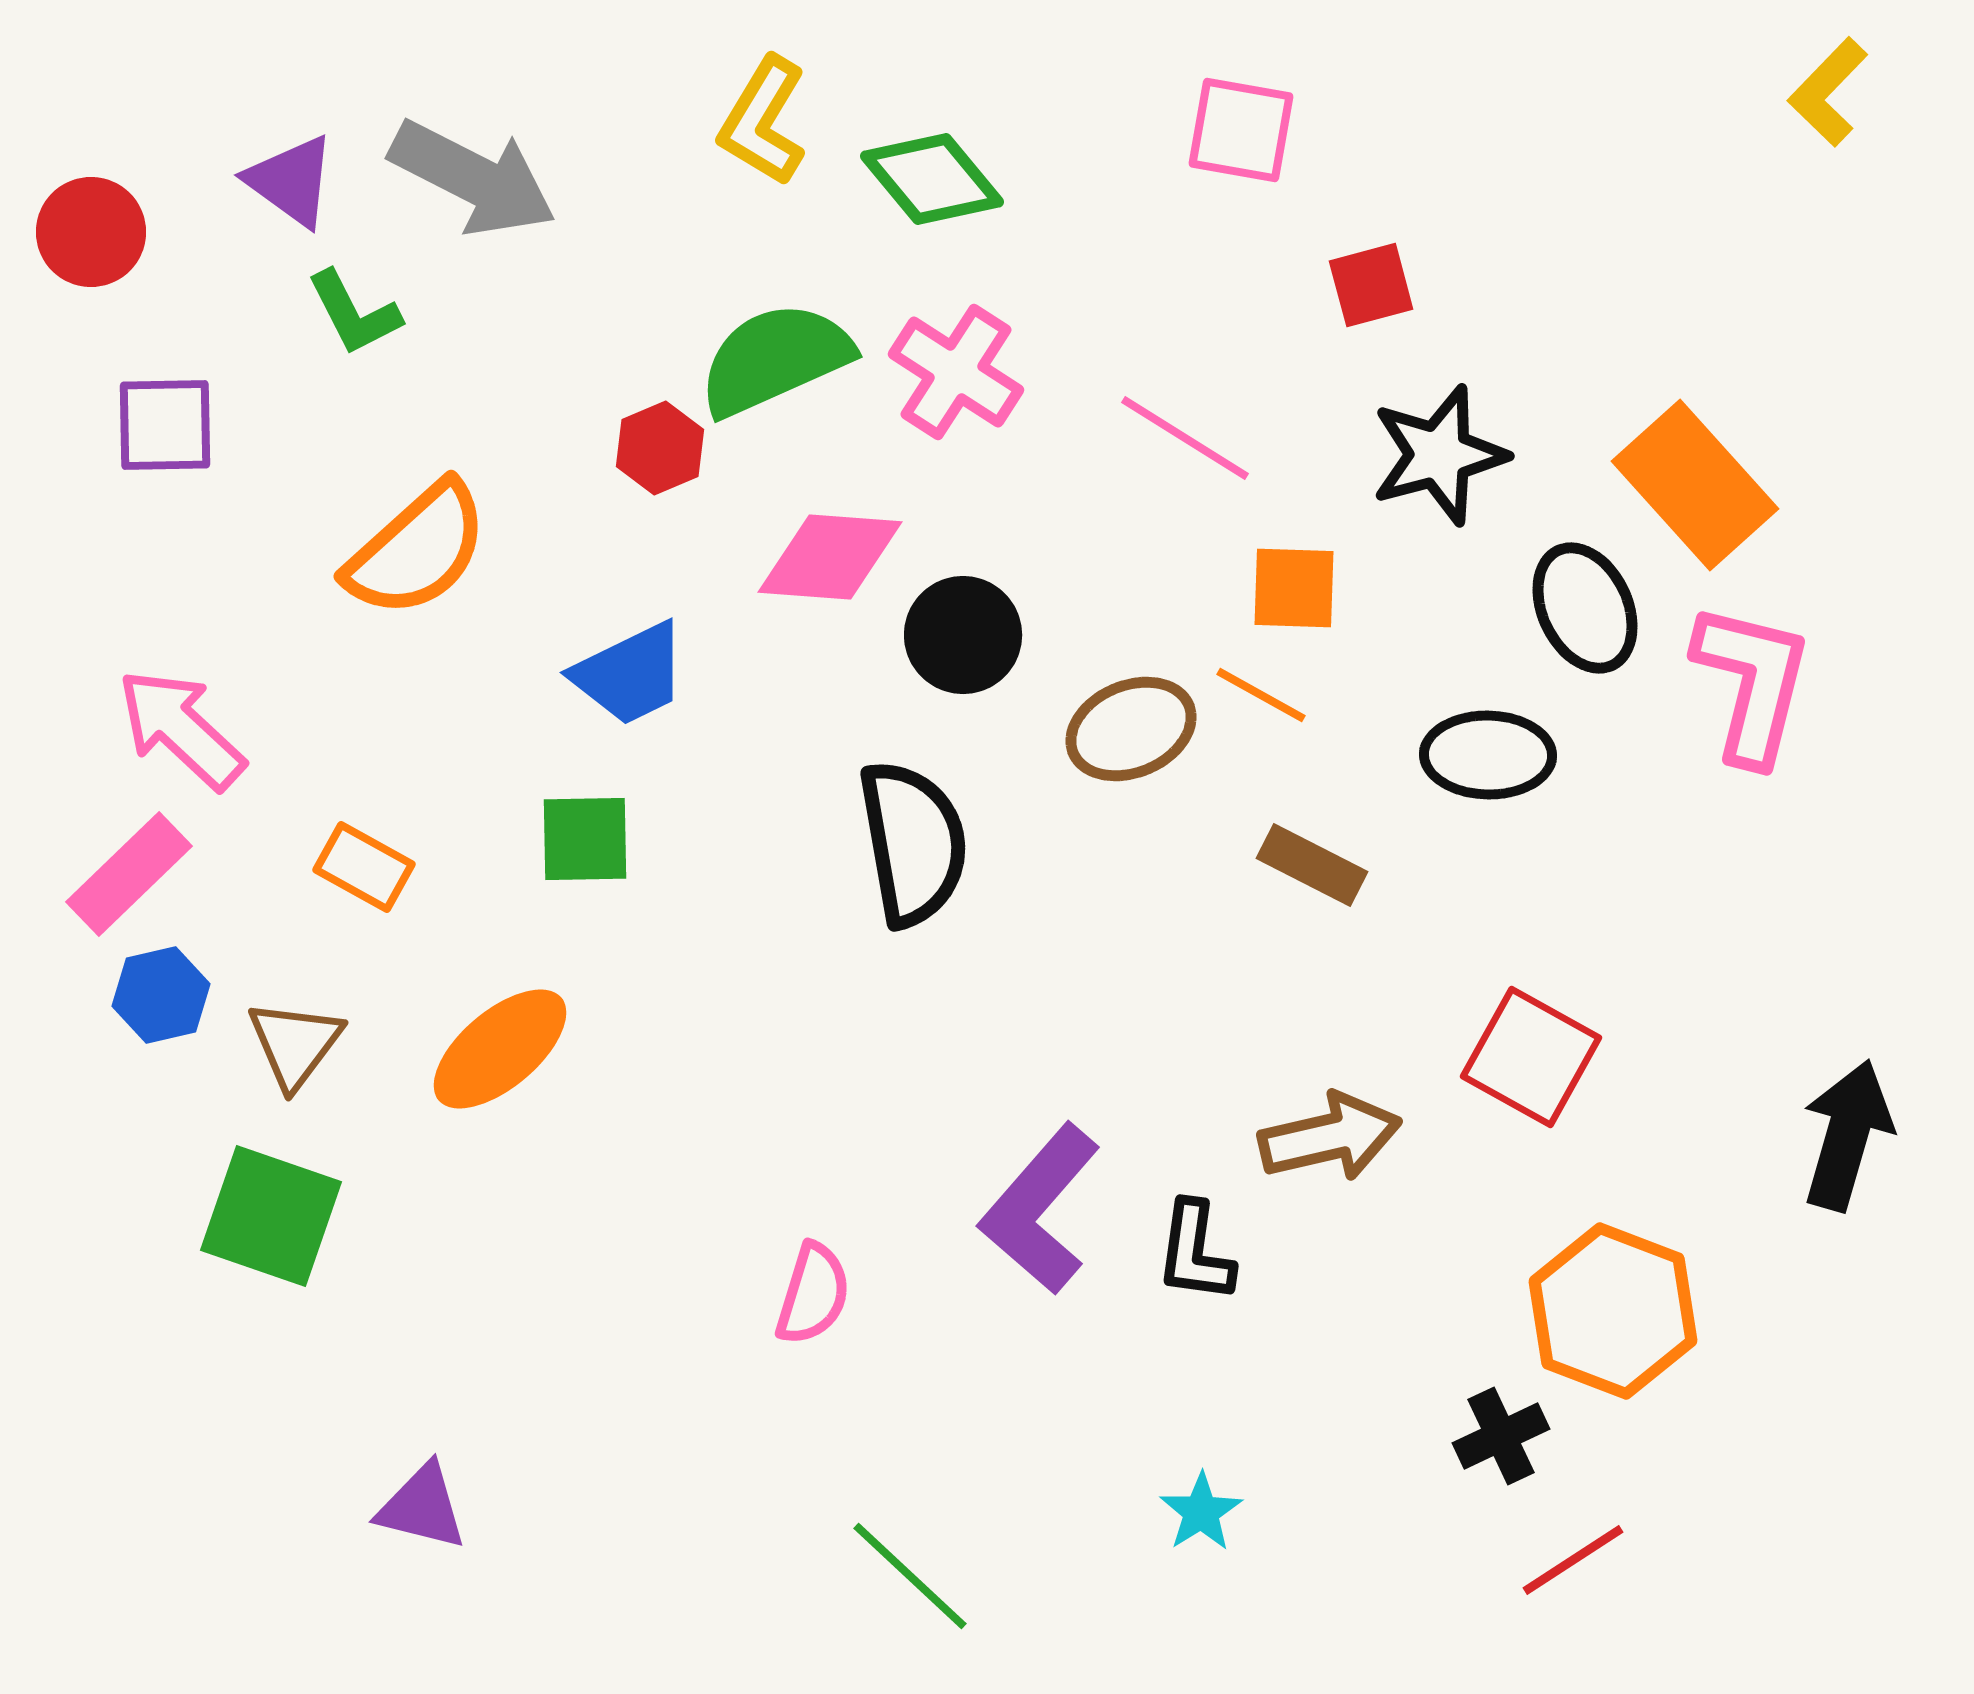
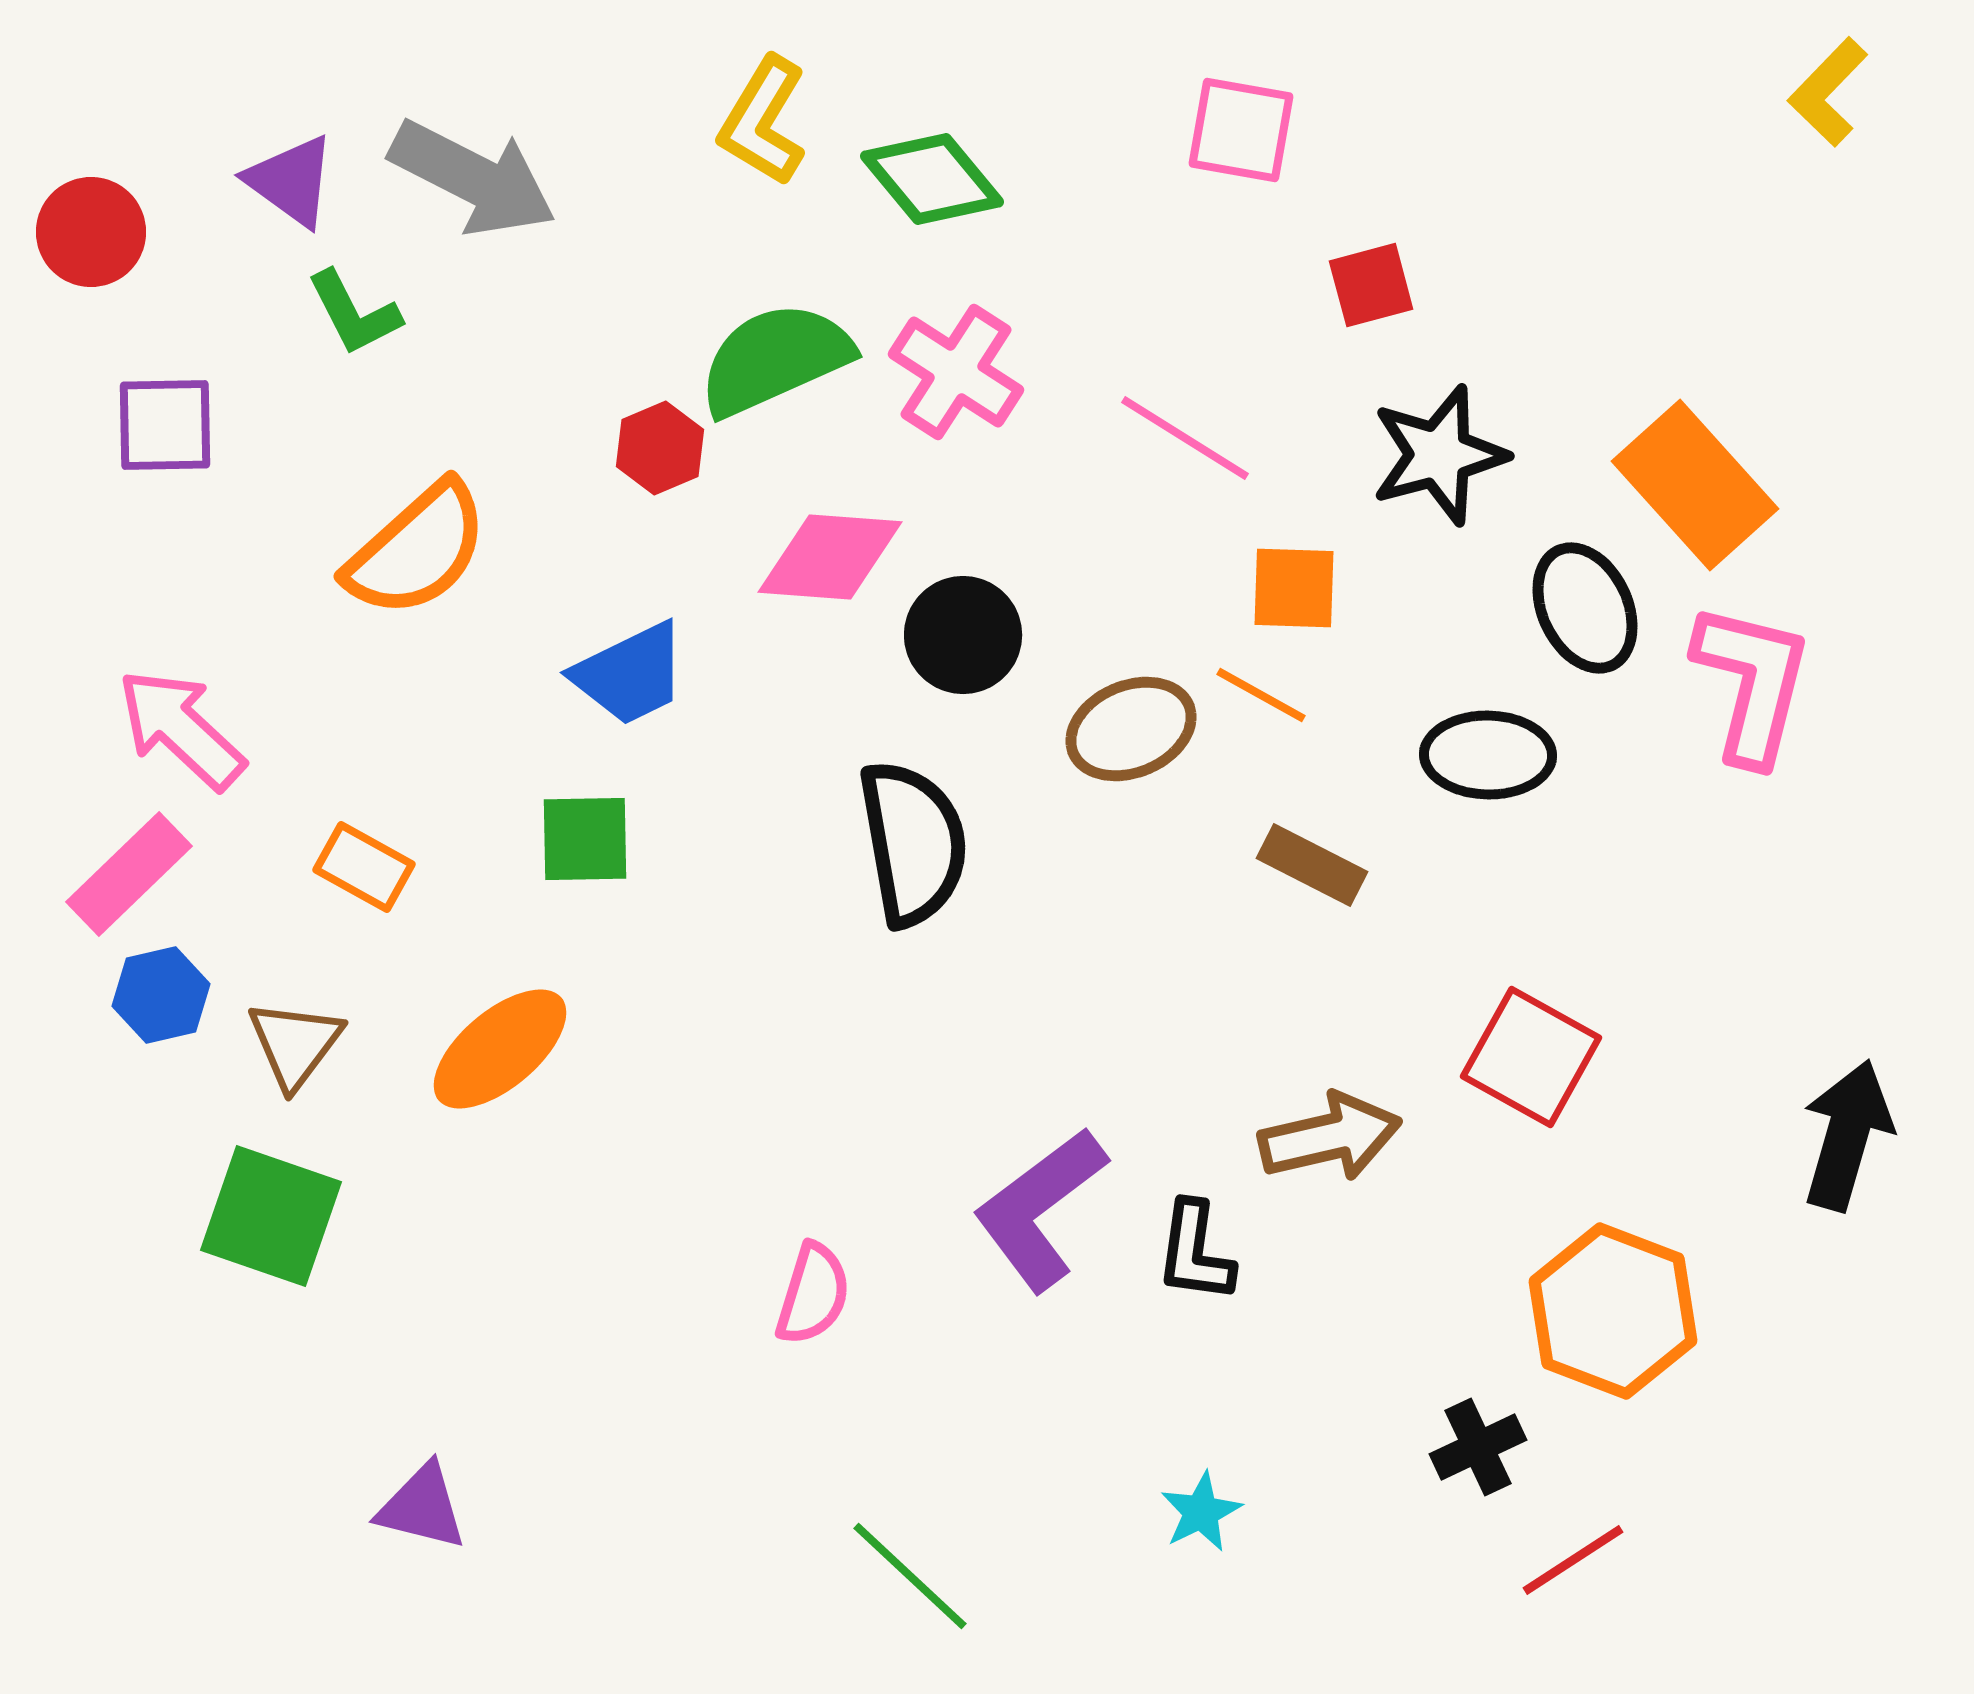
purple L-shape at (1040, 1209): rotated 12 degrees clockwise
black cross at (1501, 1436): moved 23 px left, 11 px down
cyan star at (1201, 1512): rotated 6 degrees clockwise
